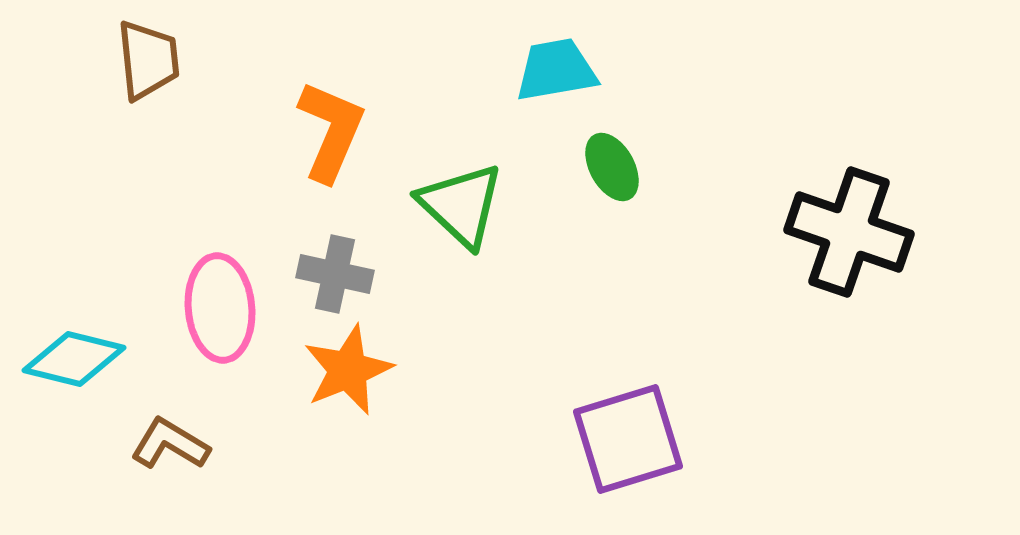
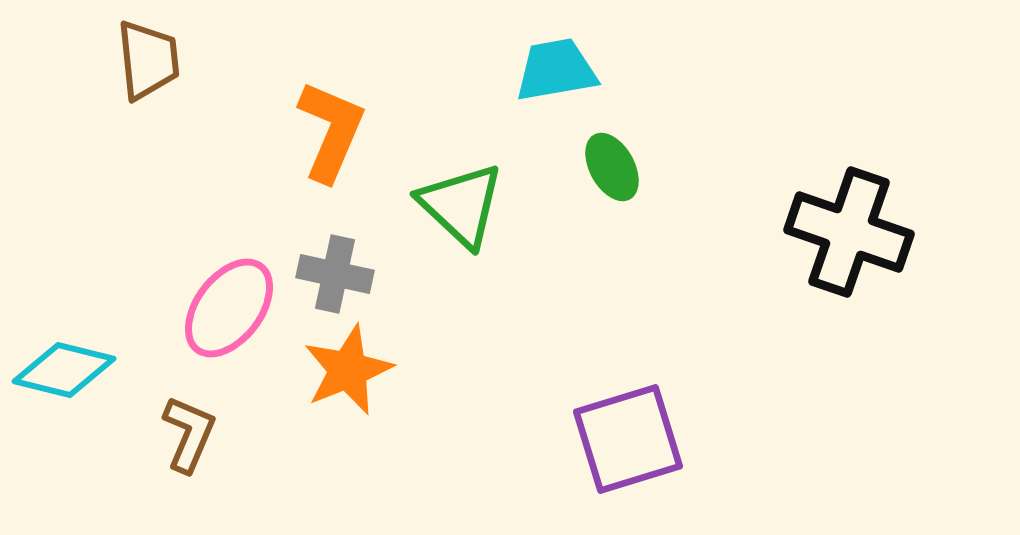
pink ellipse: moved 9 px right; rotated 42 degrees clockwise
cyan diamond: moved 10 px left, 11 px down
brown L-shape: moved 19 px right, 10 px up; rotated 82 degrees clockwise
